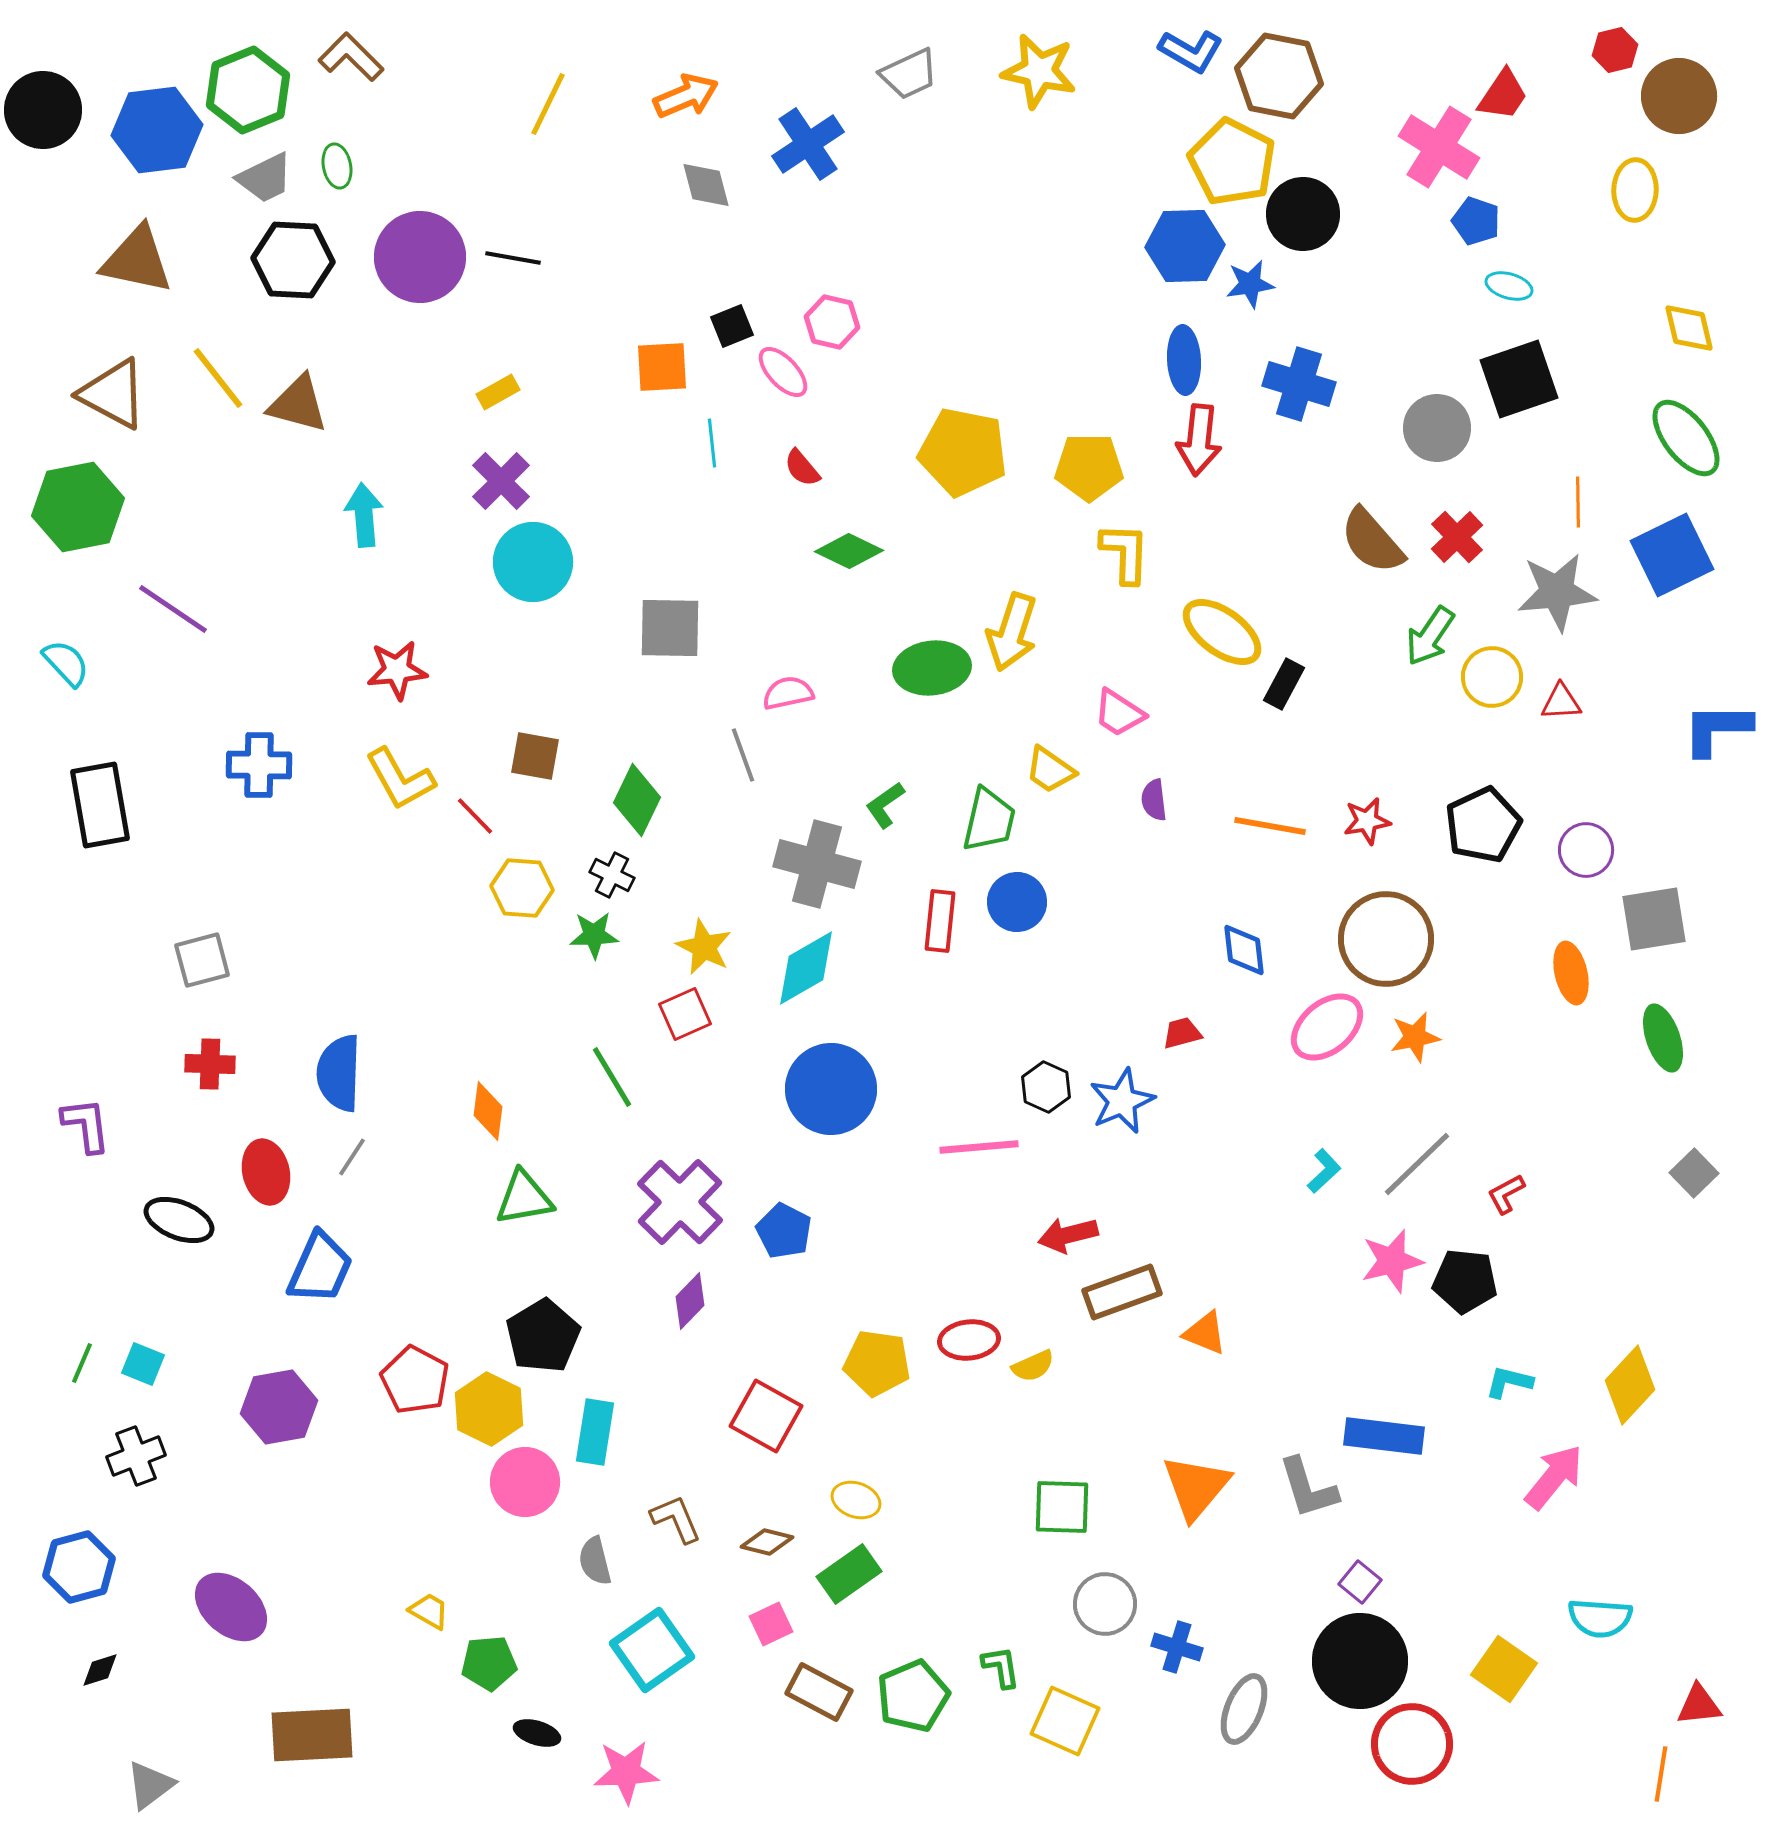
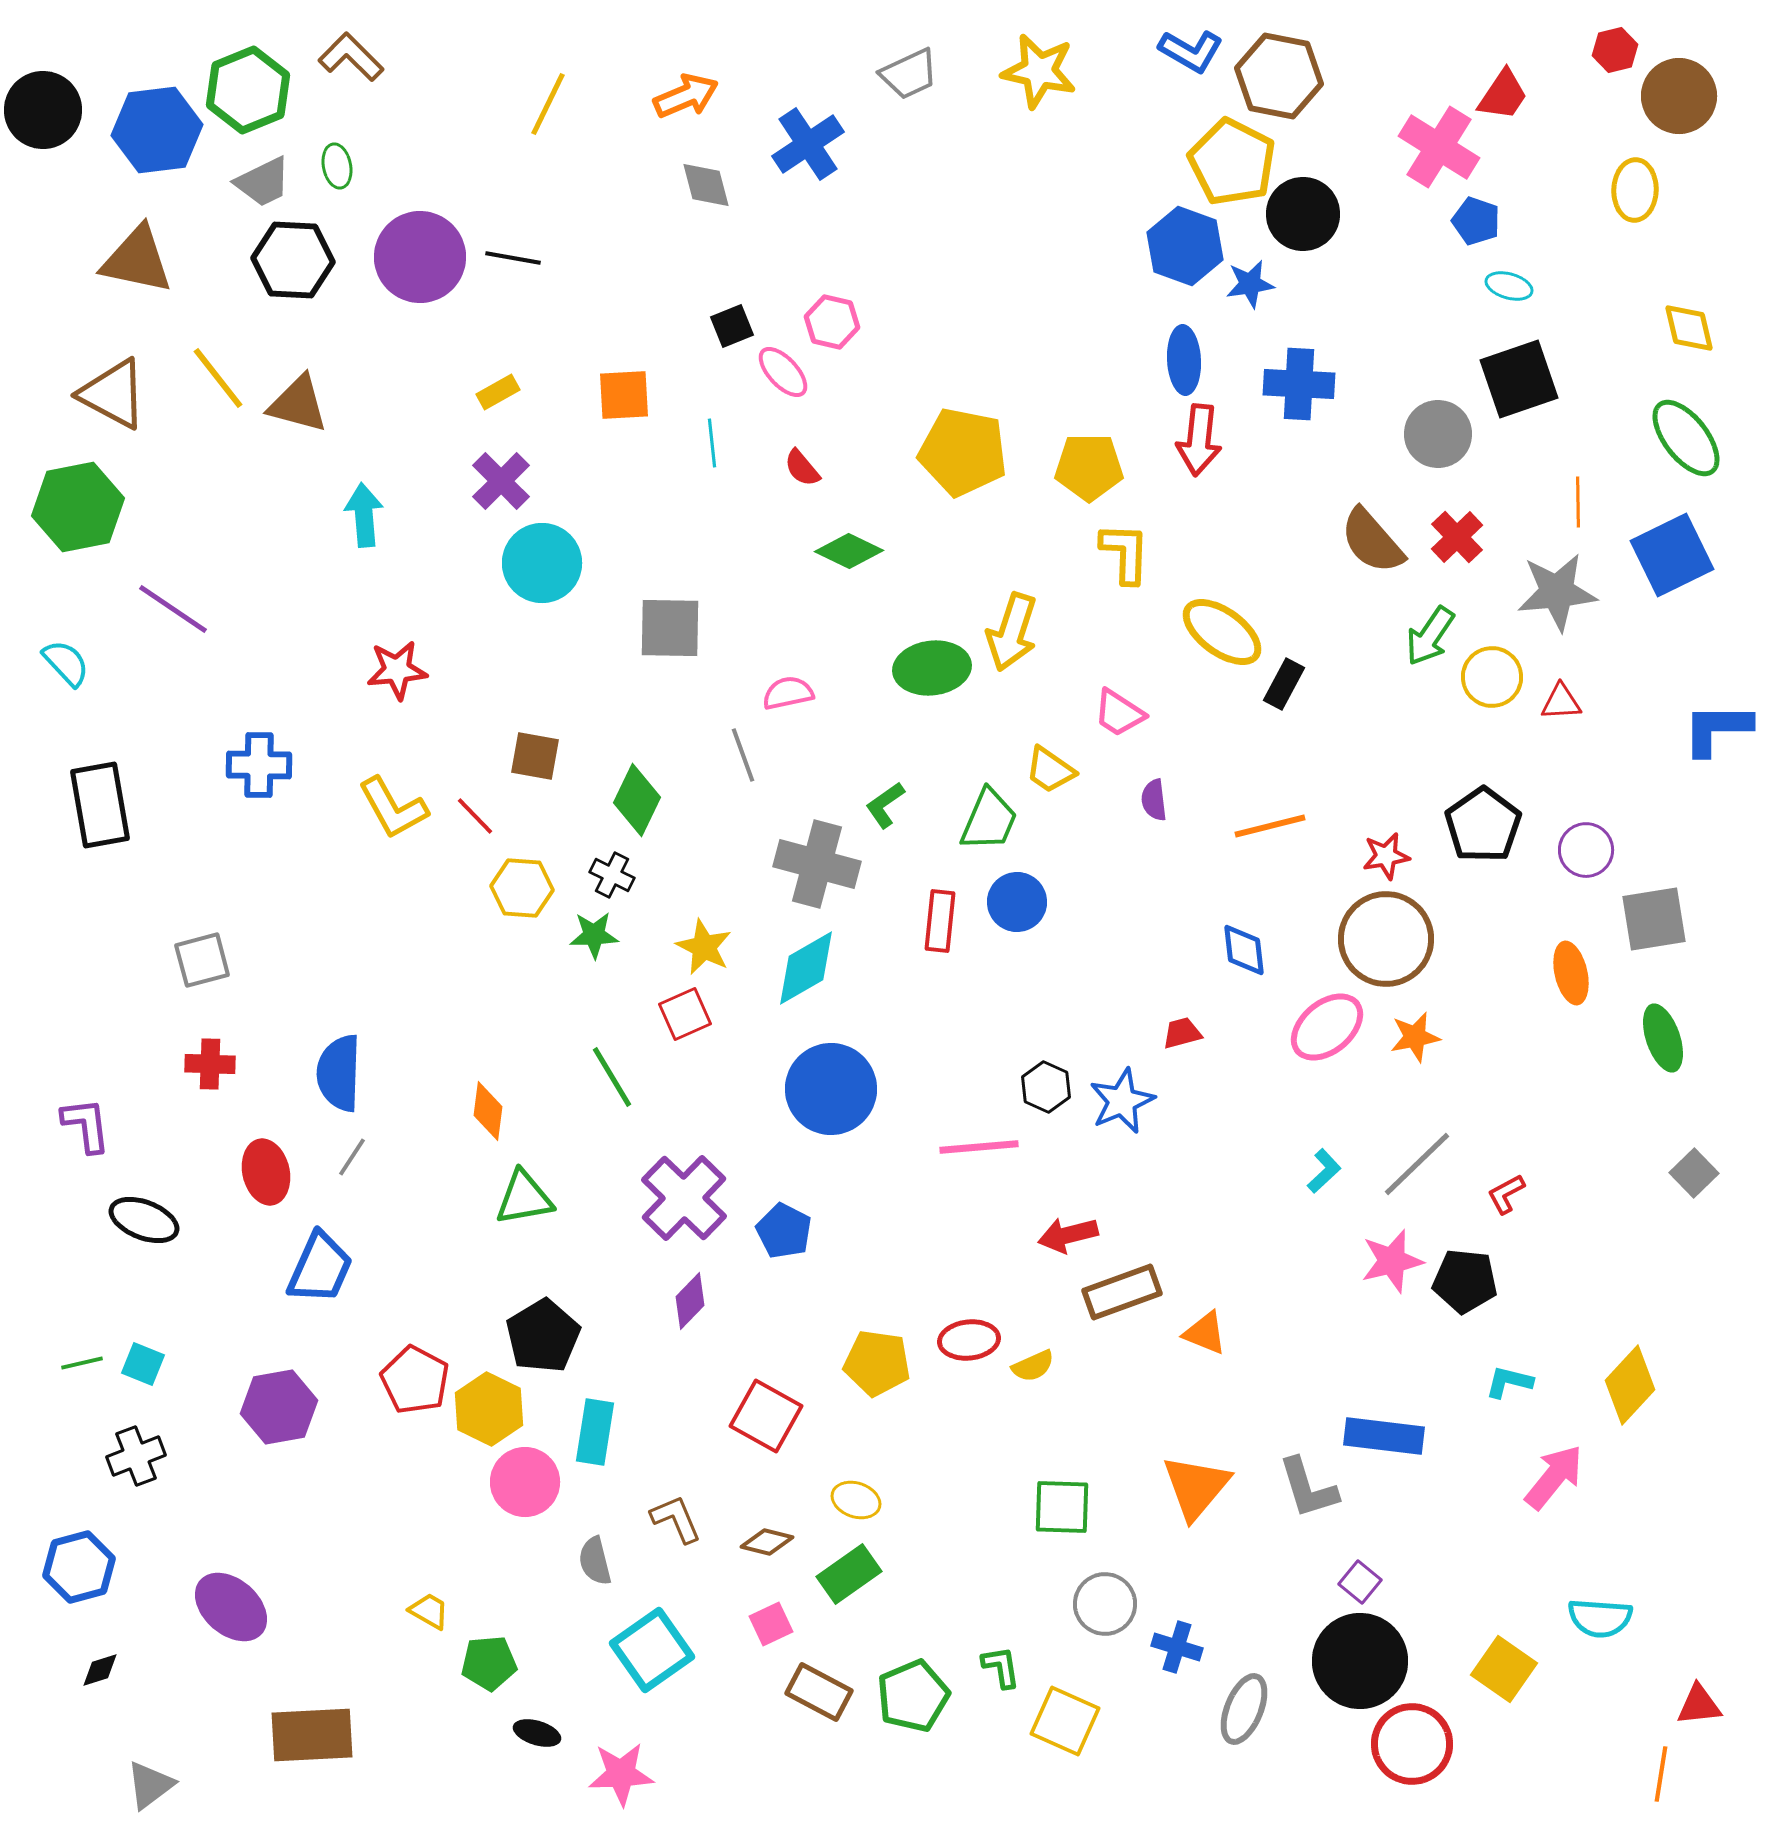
gray trapezoid at (265, 178): moved 2 px left, 4 px down
blue hexagon at (1185, 246): rotated 22 degrees clockwise
orange square at (662, 367): moved 38 px left, 28 px down
blue cross at (1299, 384): rotated 14 degrees counterclockwise
gray circle at (1437, 428): moved 1 px right, 6 px down
cyan circle at (533, 562): moved 9 px right, 1 px down
yellow L-shape at (400, 779): moved 7 px left, 29 px down
green trapezoid at (989, 820): rotated 10 degrees clockwise
red star at (1367, 821): moved 19 px right, 35 px down
black pentagon at (1483, 825): rotated 10 degrees counterclockwise
orange line at (1270, 826): rotated 24 degrees counterclockwise
purple cross at (680, 1202): moved 4 px right, 4 px up
black ellipse at (179, 1220): moved 35 px left
green line at (82, 1363): rotated 54 degrees clockwise
pink star at (626, 1772): moved 5 px left, 2 px down
